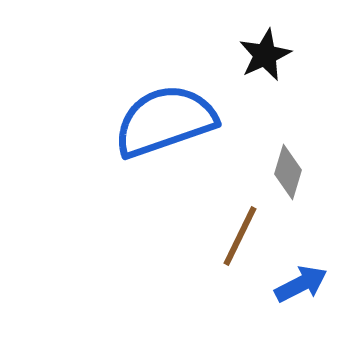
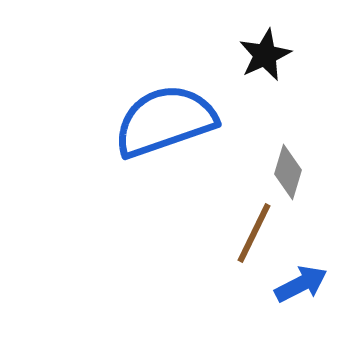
brown line: moved 14 px right, 3 px up
